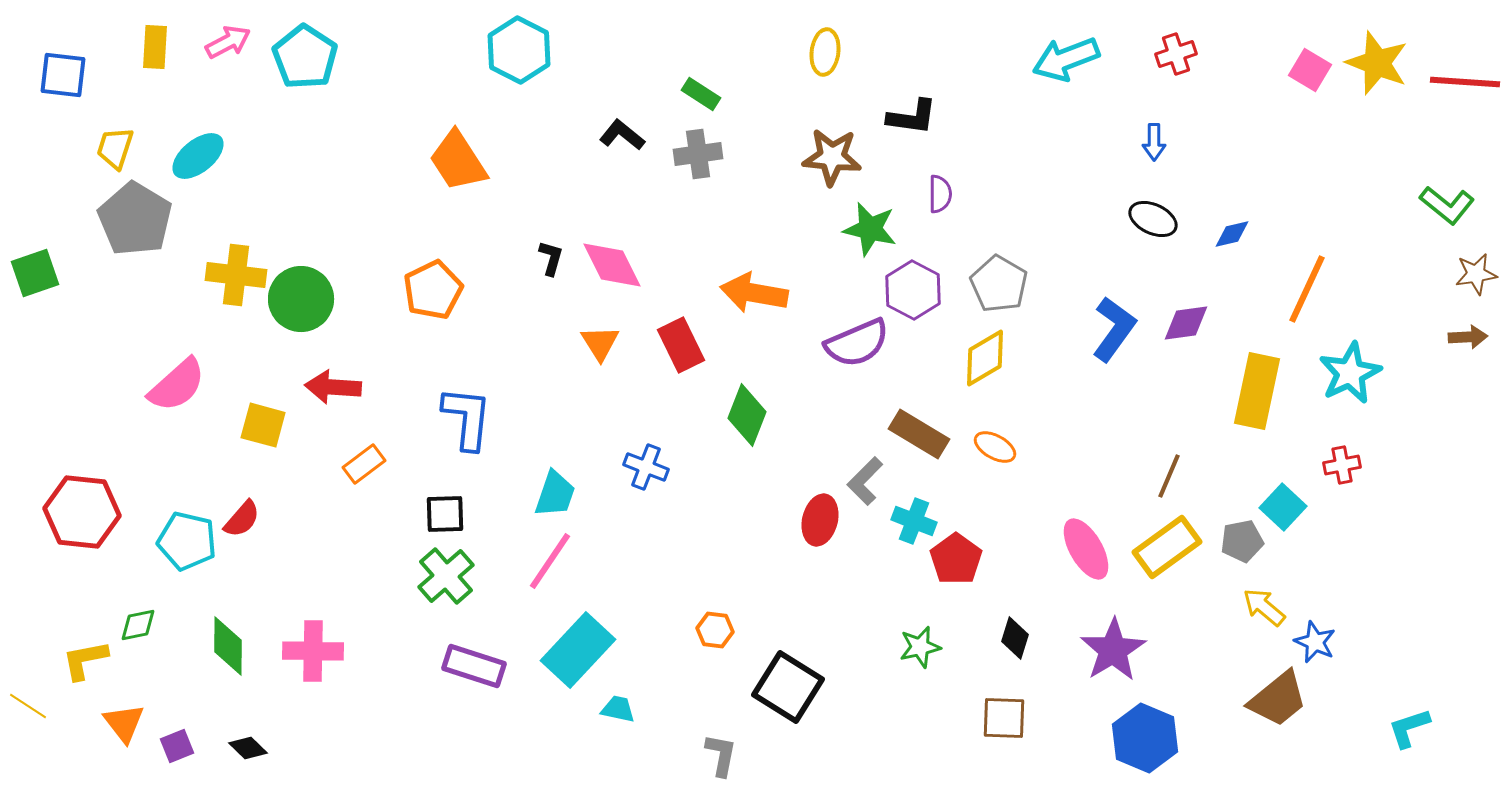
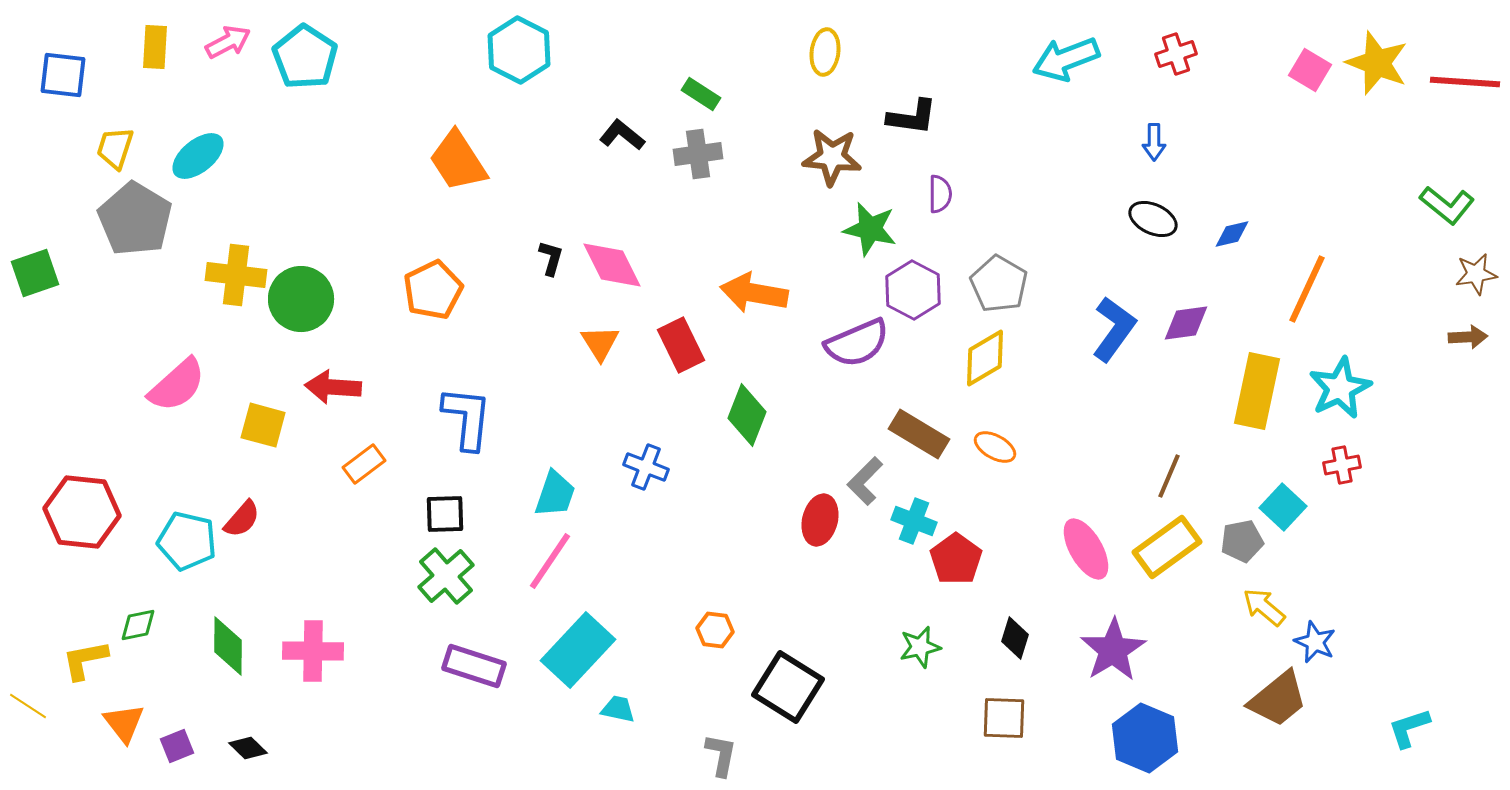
cyan star at (1350, 373): moved 10 px left, 15 px down
